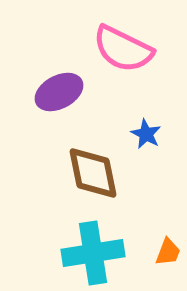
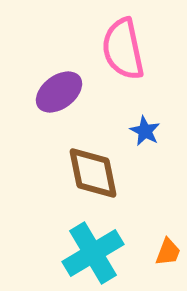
pink semicircle: rotated 52 degrees clockwise
purple ellipse: rotated 9 degrees counterclockwise
blue star: moved 1 px left, 3 px up
cyan cross: rotated 22 degrees counterclockwise
